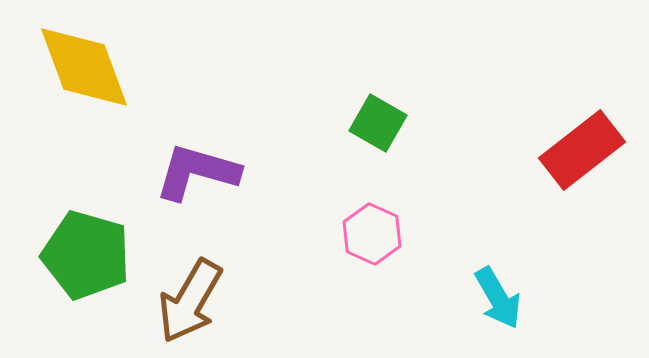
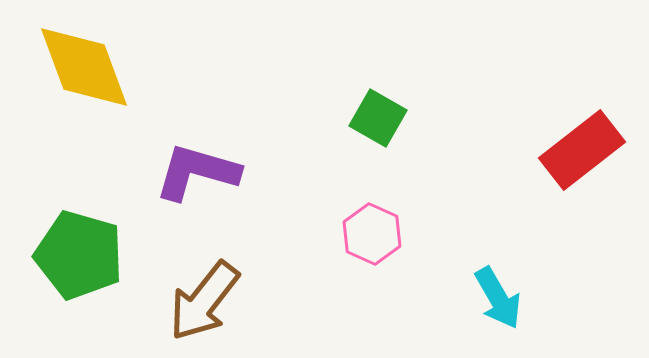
green square: moved 5 px up
green pentagon: moved 7 px left
brown arrow: moved 14 px right; rotated 8 degrees clockwise
